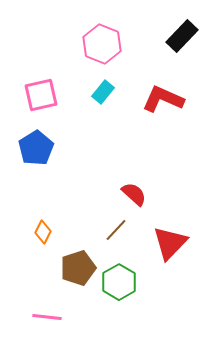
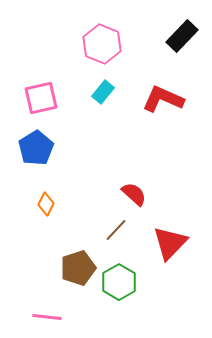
pink square: moved 3 px down
orange diamond: moved 3 px right, 28 px up
